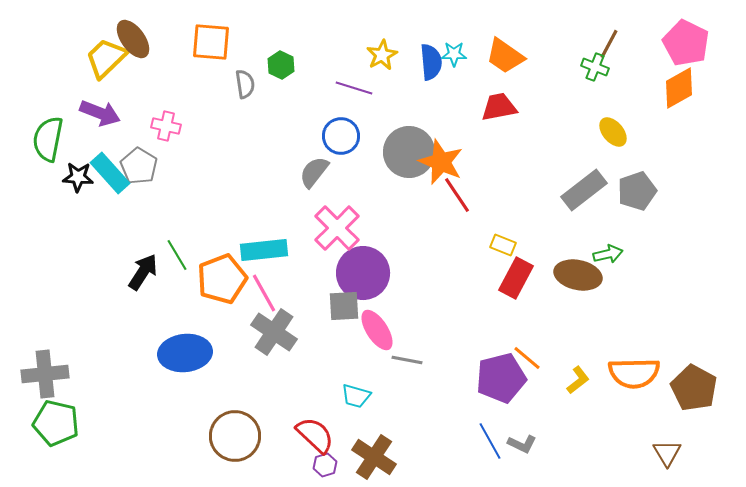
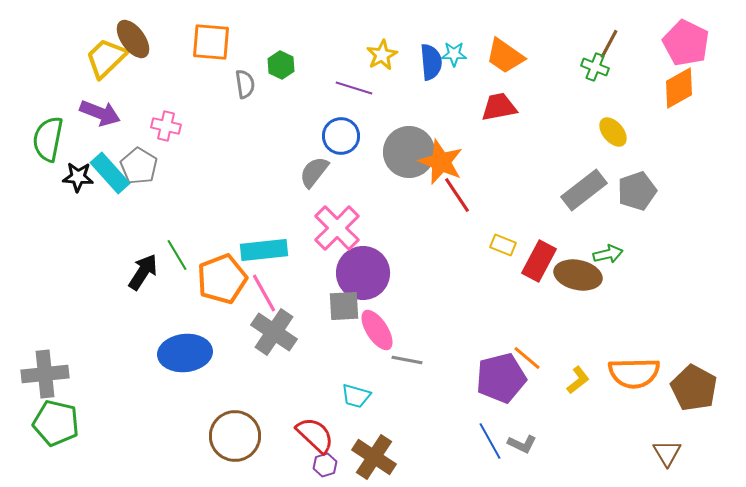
red rectangle at (516, 278): moved 23 px right, 17 px up
